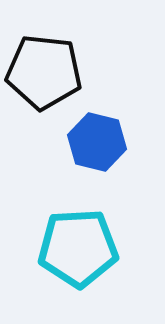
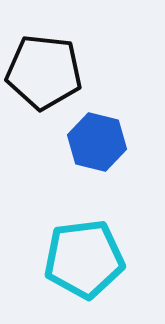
cyan pentagon: moved 6 px right, 11 px down; rotated 4 degrees counterclockwise
